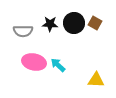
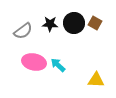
gray semicircle: rotated 36 degrees counterclockwise
